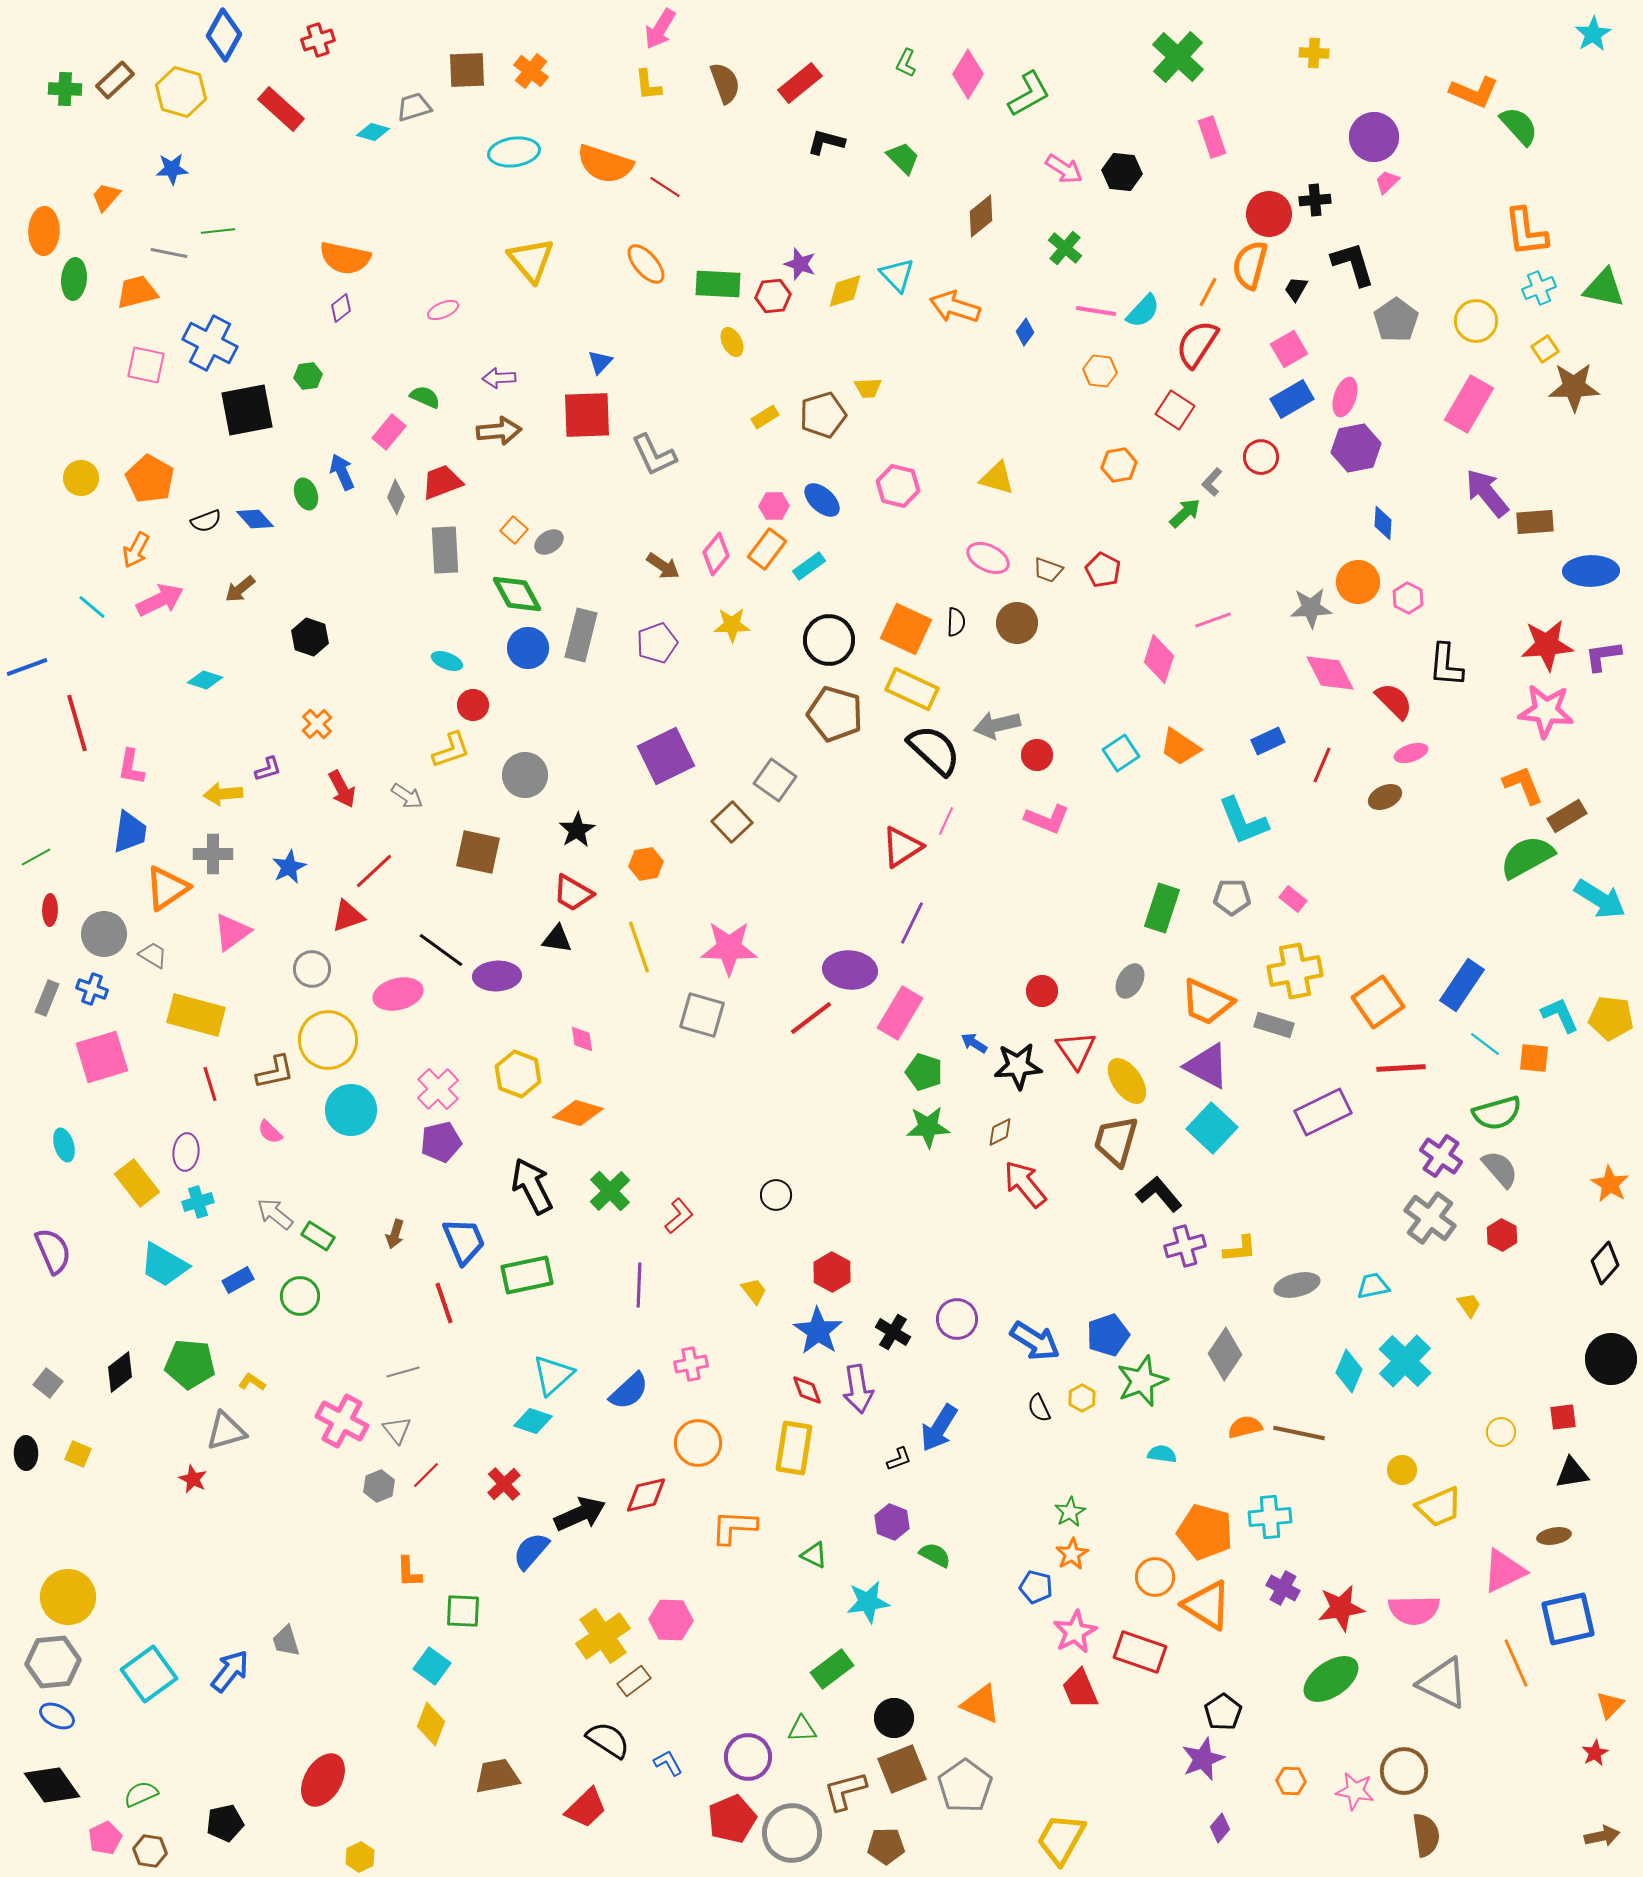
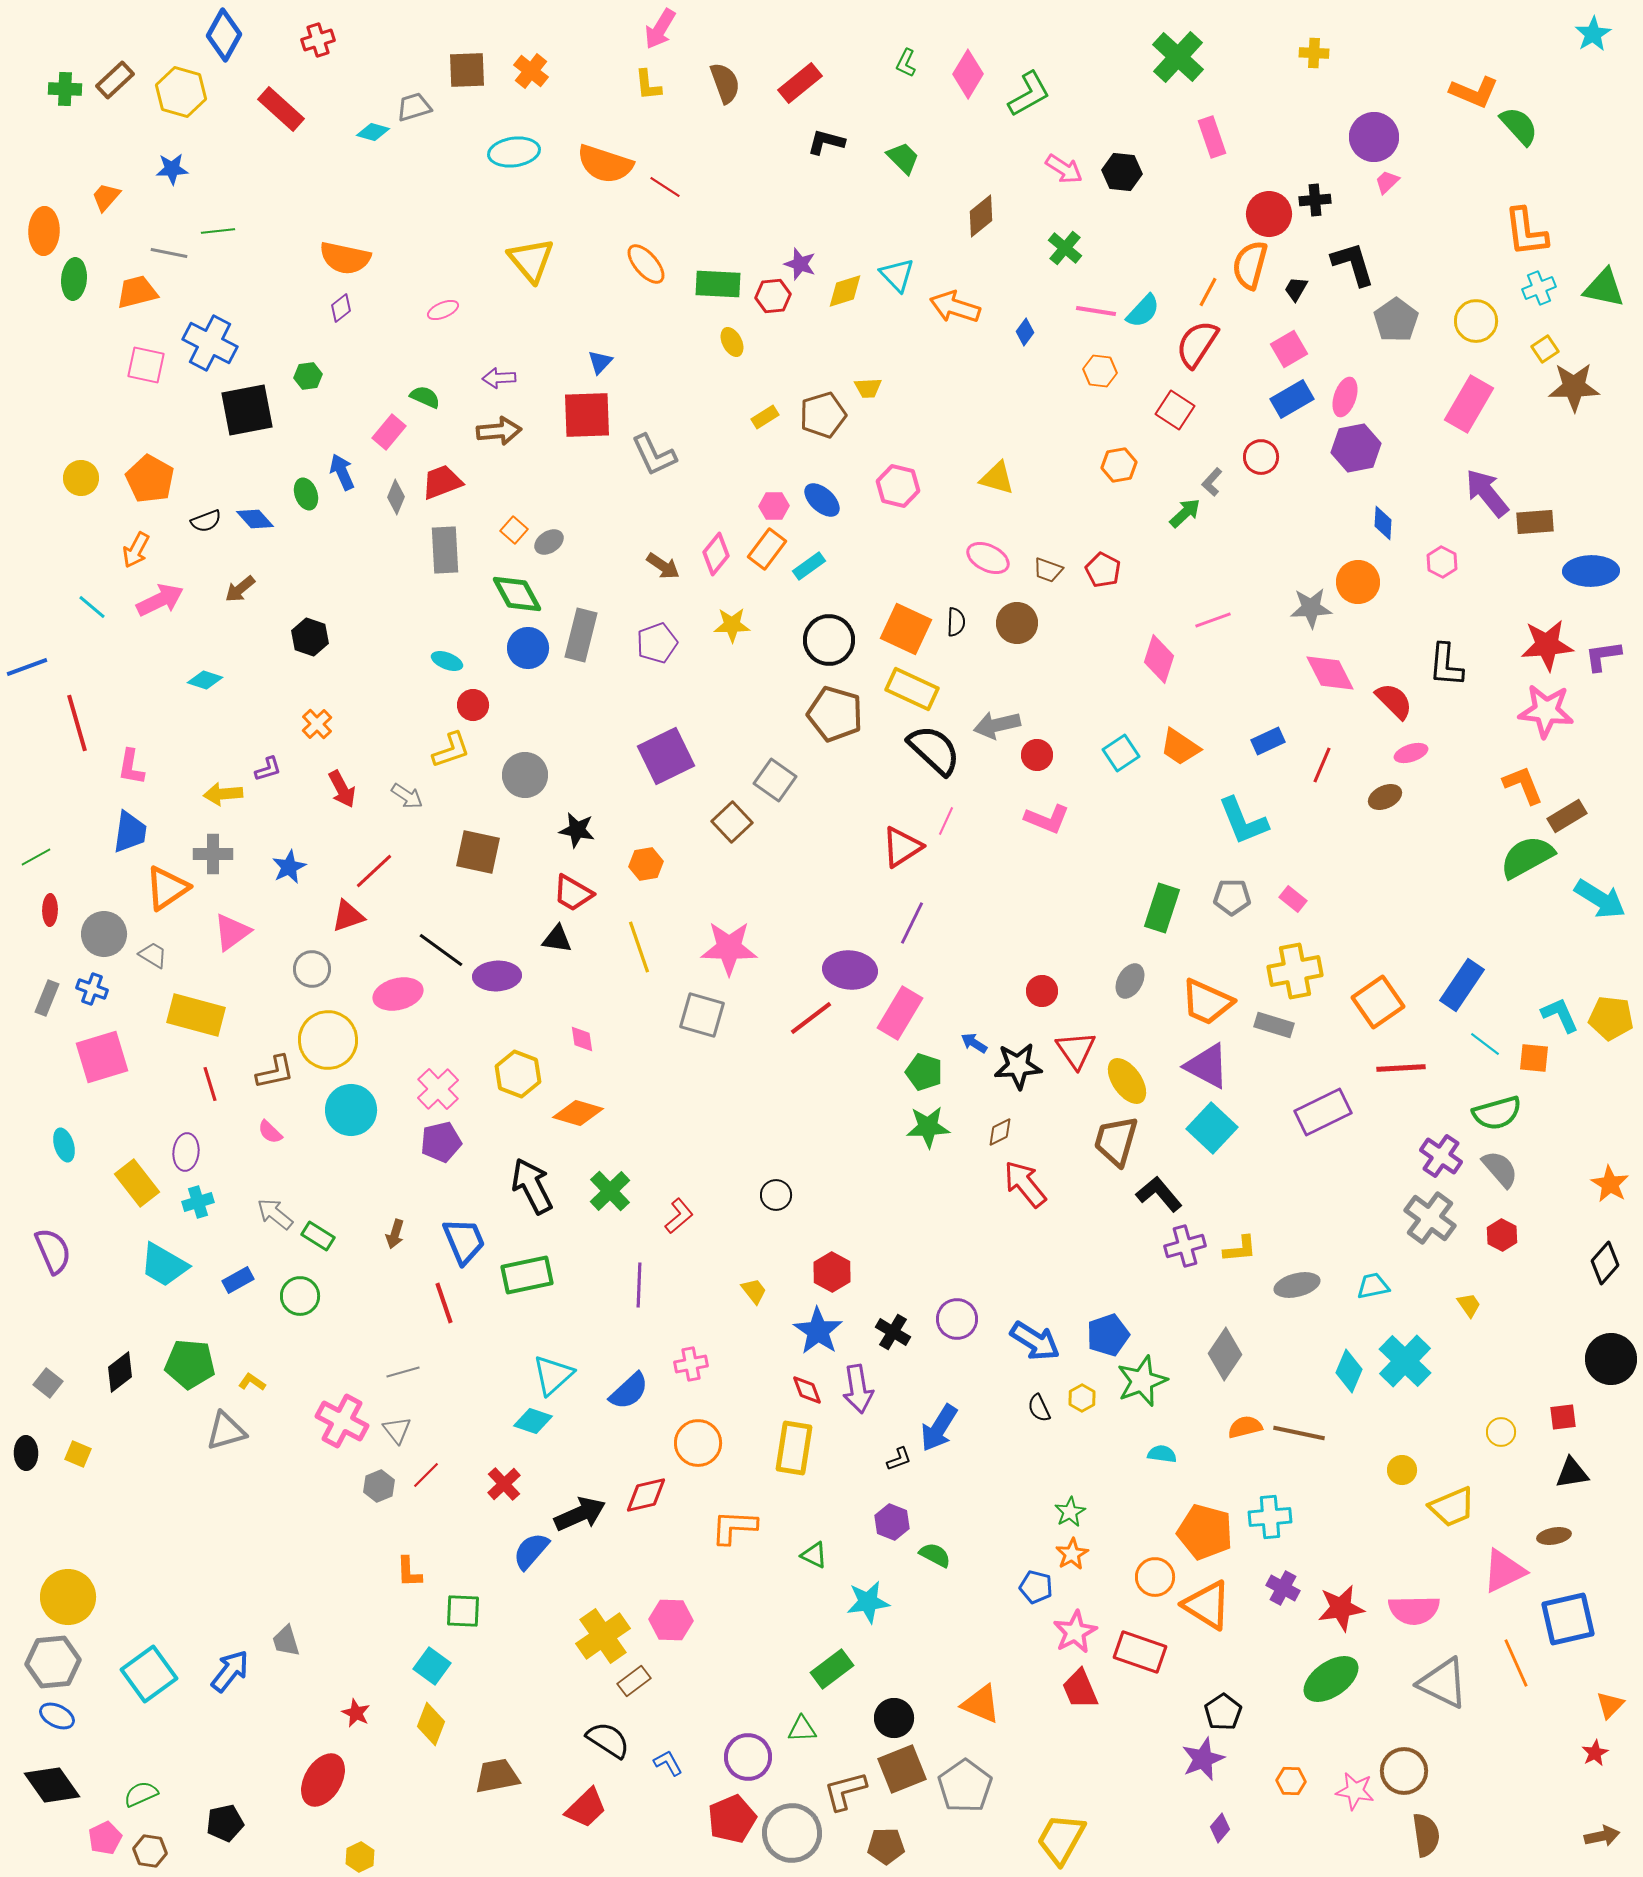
pink hexagon at (1408, 598): moved 34 px right, 36 px up
black star at (577, 830): rotated 30 degrees counterclockwise
red star at (193, 1479): moved 163 px right, 234 px down
yellow trapezoid at (1439, 1507): moved 13 px right
